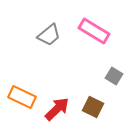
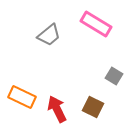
pink rectangle: moved 2 px right, 7 px up
red arrow: rotated 72 degrees counterclockwise
